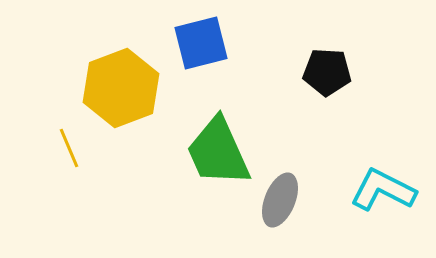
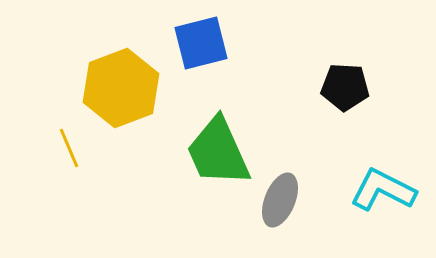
black pentagon: moved 18 px right, 15 px down
